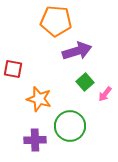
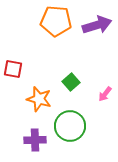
purple arrow: moved 20 px right, 26 px up
green square: moved 14 px left
